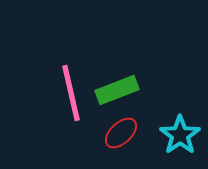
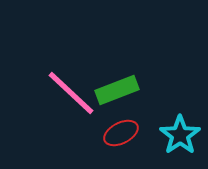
pink line: rotated 34 degrees counterclockwise
red ellipse: rotated 16 degrees clockwise
